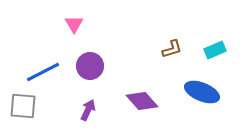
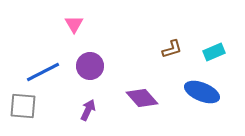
cyan rectangle: moved 1 px left, 2 px down
purple diamond: moved 3 px up
